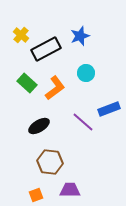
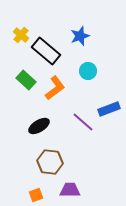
black rectangle: moved 2 px down; rotated 68 degrees clockwise
cyan circle: moved 2 px right, 2 px up
green rectangle: moved 1 px left, 3 px up
